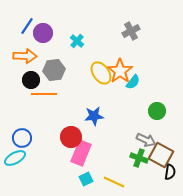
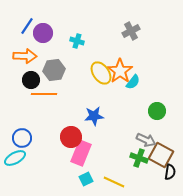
cyan cross: rotated 24 degrees counterclockwise
